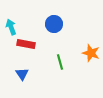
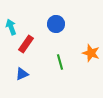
blue circle: moved 2 px right
red rectangle: rotated 66 degrees counterclockwise
blue triangle: rotated 40 degrees clockwise
